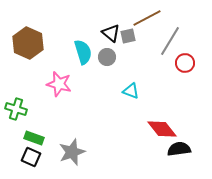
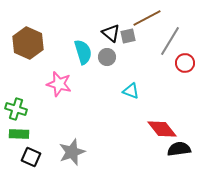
green rectangle: moved 15 px left, 4 px up; rotated 18 degrees counterclockwise
